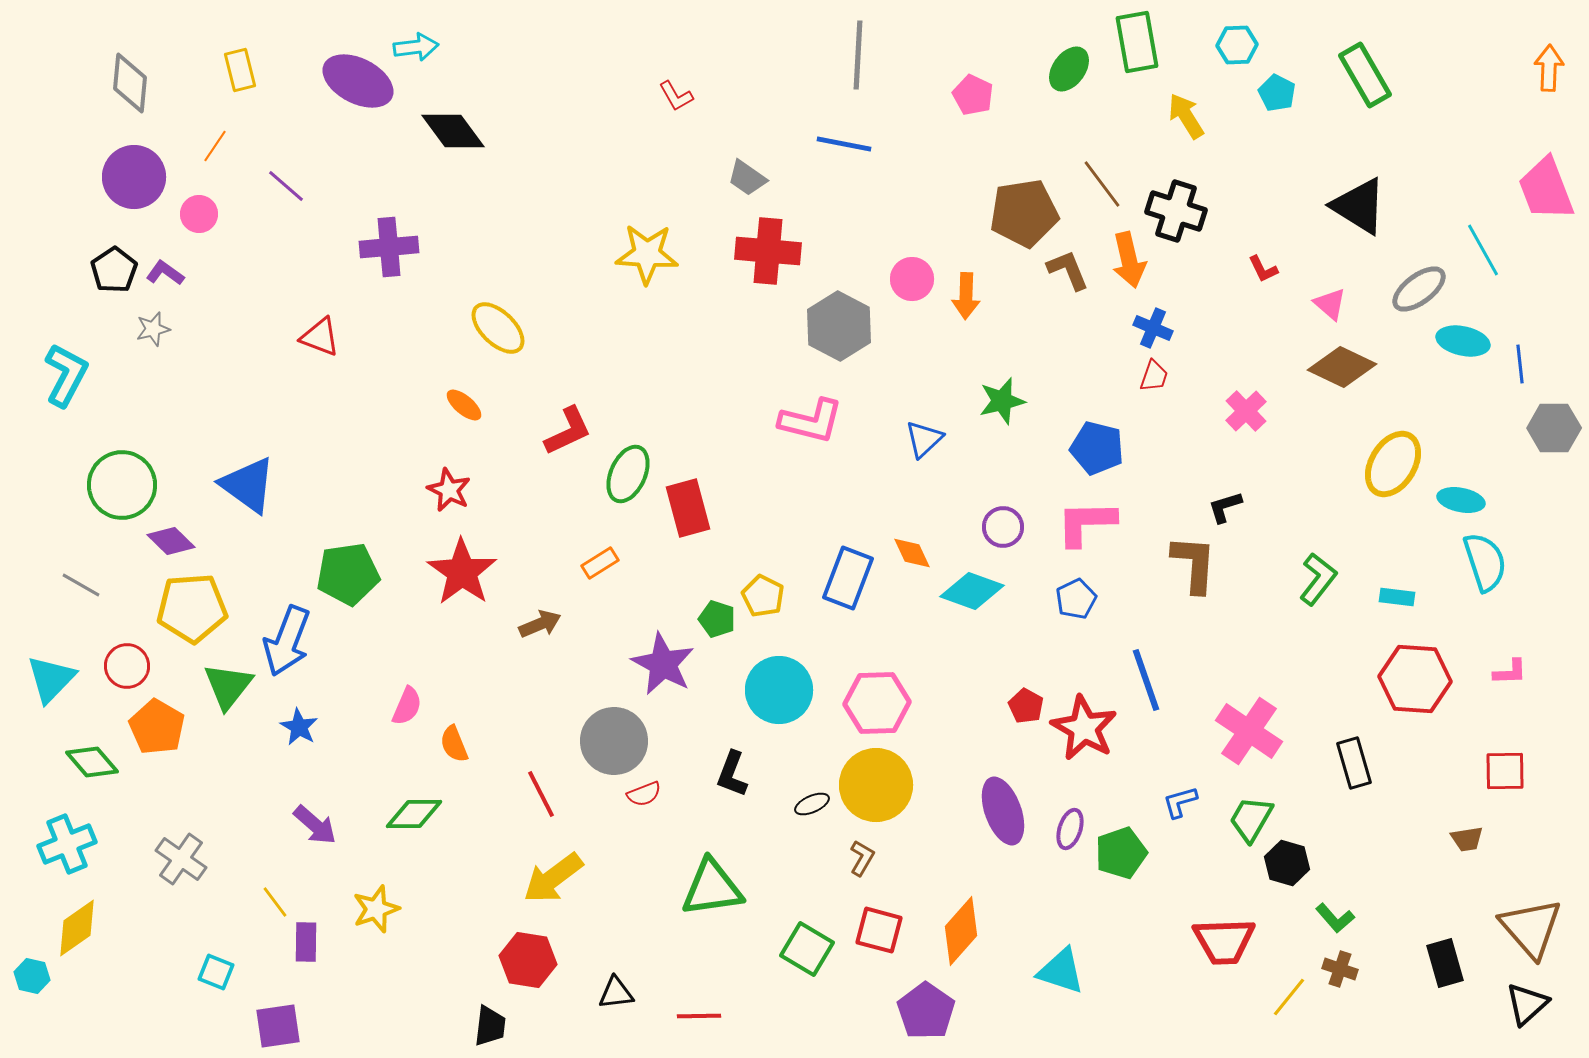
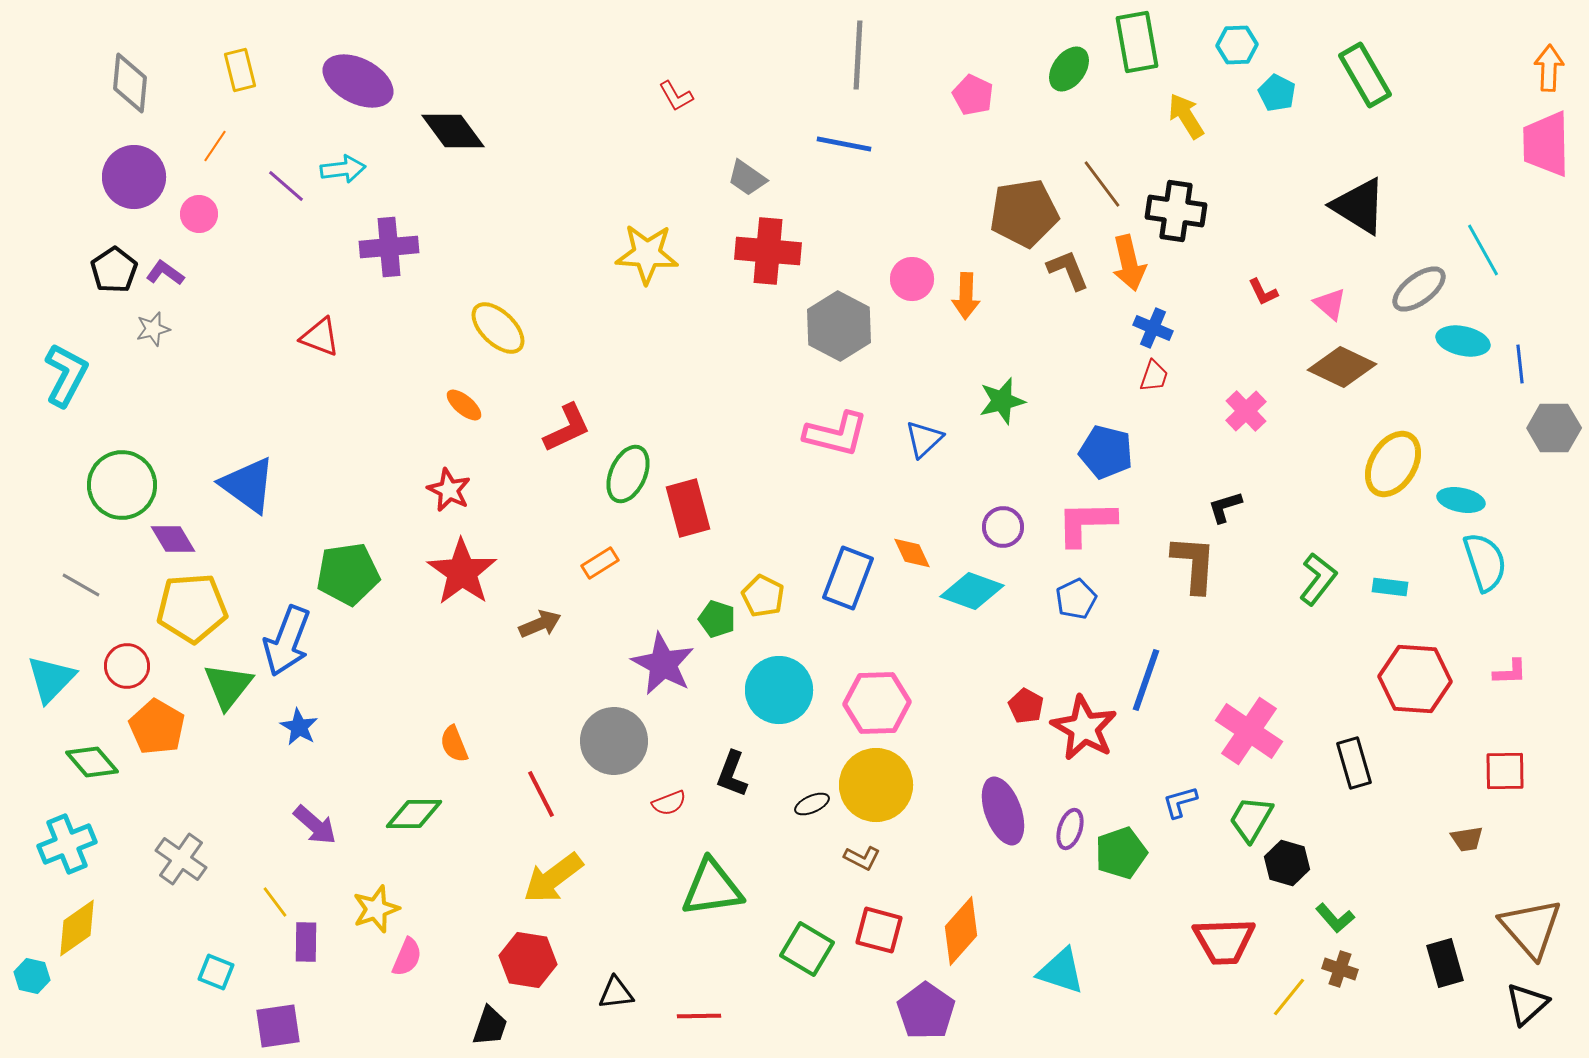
cyan arrow at (416, 47): moved 73 px left, 122 px down
pink trapezoid at (1546, 189): moved 45 px up; rotated 20 degrees clockwise
black cross at (1176, 211): rotated 10 degrees counterclockwise
orange arrow at (1129, 260): moved 3 px down
red L-shape at (1263, 269): moved 23 px down
pink L-shape at (811, 421): moved 25 px right, 13 px down
red L-shape at (568, 431): moved 1 px left, 3 px up
blue pentagon at (1097, 448): moved 9 px right, 4 px down
purple diamond at (171, 541): moved 2 px right, 2 px up; rotated 15 degrees clockwise
cyan rectangle at (1397, 597): moved 7 px left, 10 px up
blue line at (1146, 680): rotated 38 degrees clockwise
pink semicircle at (407, 706): moved 251 px down
red semicircle at (644, 794): moved 25 px right, 9 px down
brown L-shape at (862, 858): rotated 87 degrees clockwise
black trapezoid at (490, 1026): rotated 12 degrees clockwise
